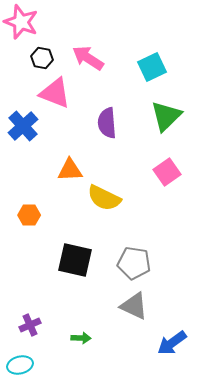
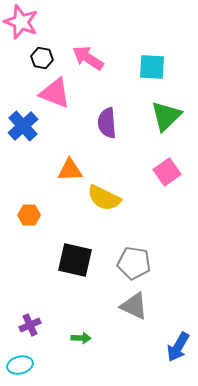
cyan square: rotated 28 degrees clockwise
blue arrow: moved 6 px right, 4 px down; rotated 24 degrees counterclockwise
